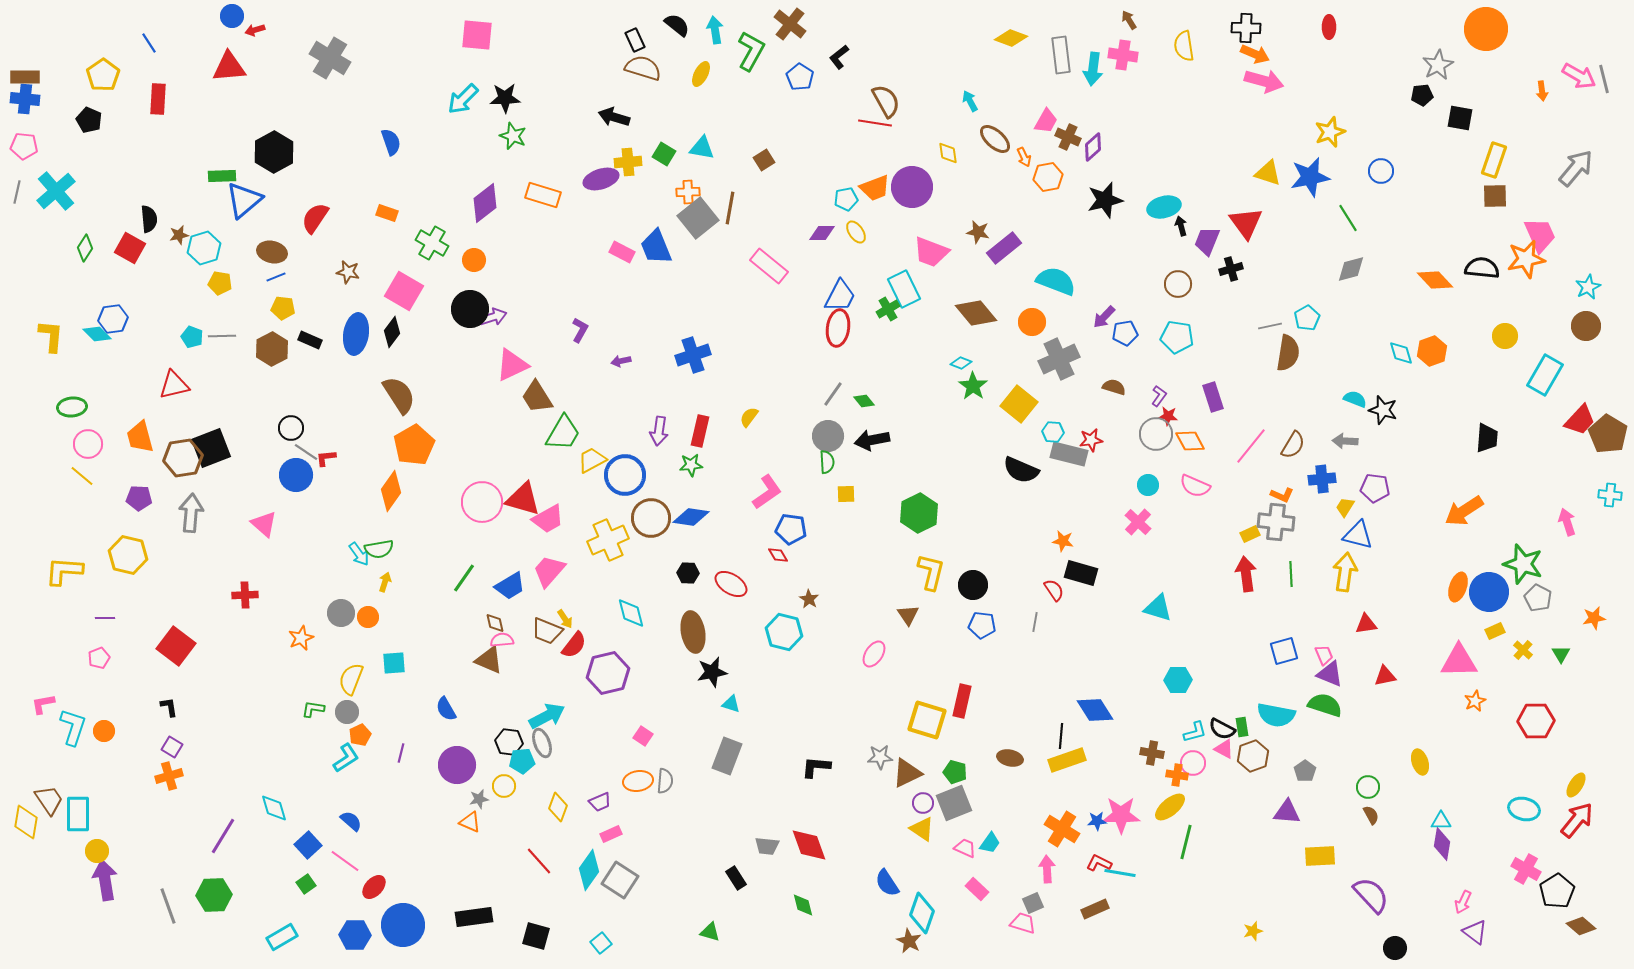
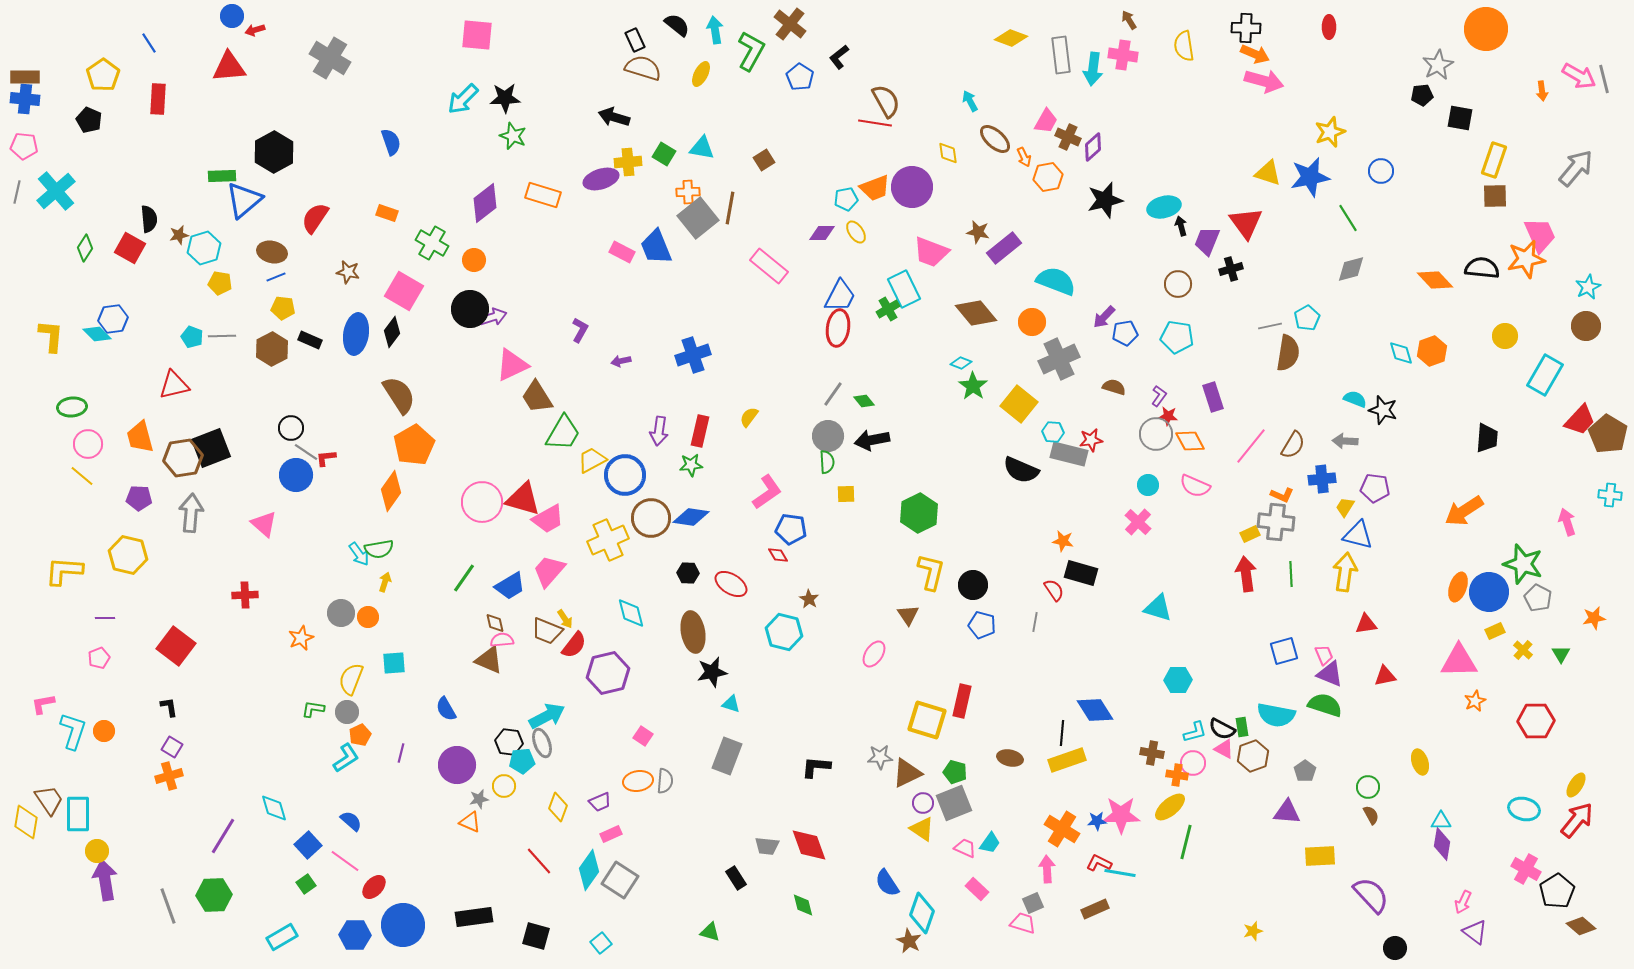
blue pentagon at (982, 625): rotated 8 degrees clockwise
cyan L-shape at (73, 727): moved 4 px down
black line at (1061, 736): moved 1 px right, 3 px up
